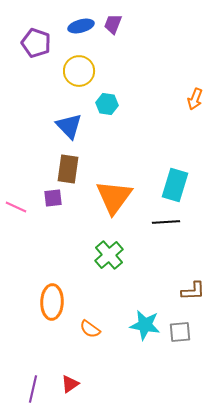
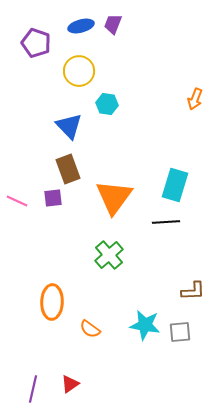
brown rectangle: rotated 28 degrees counterclockwise
pink line: moved 1 px right, 6 px up
